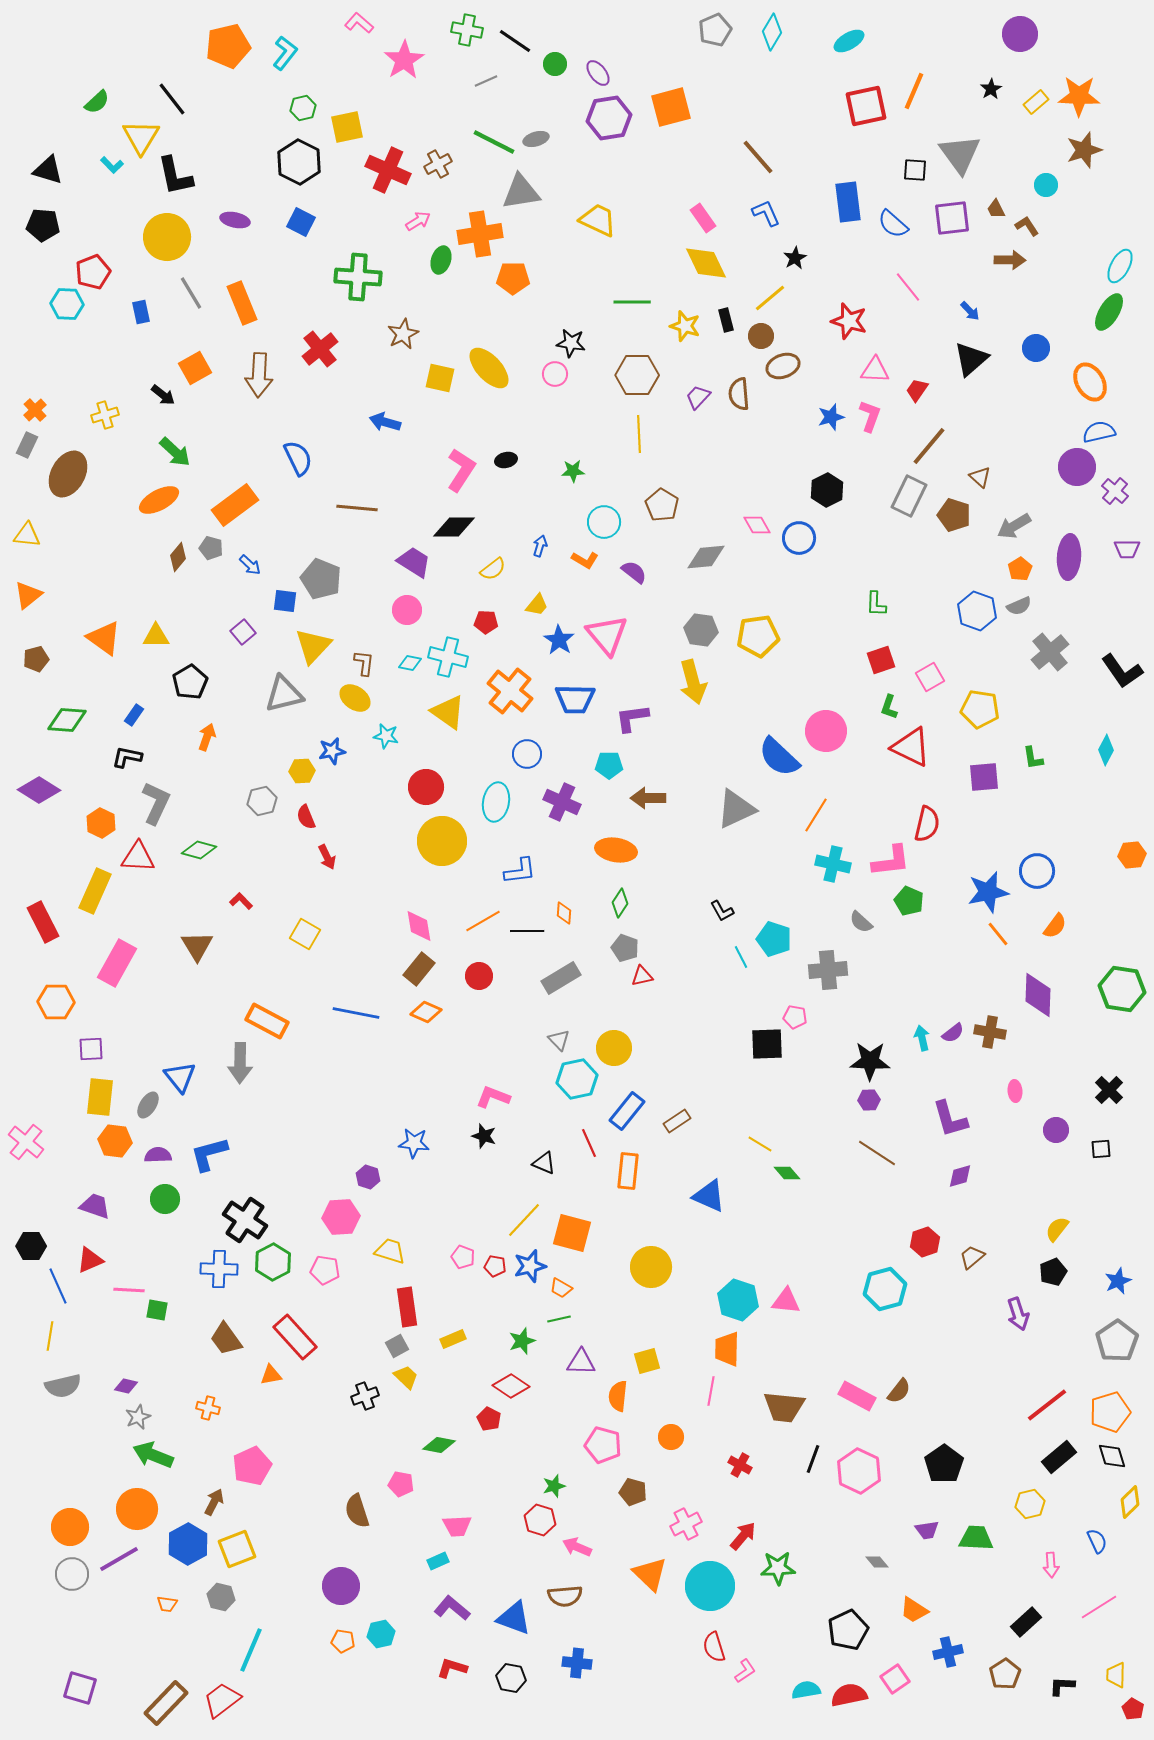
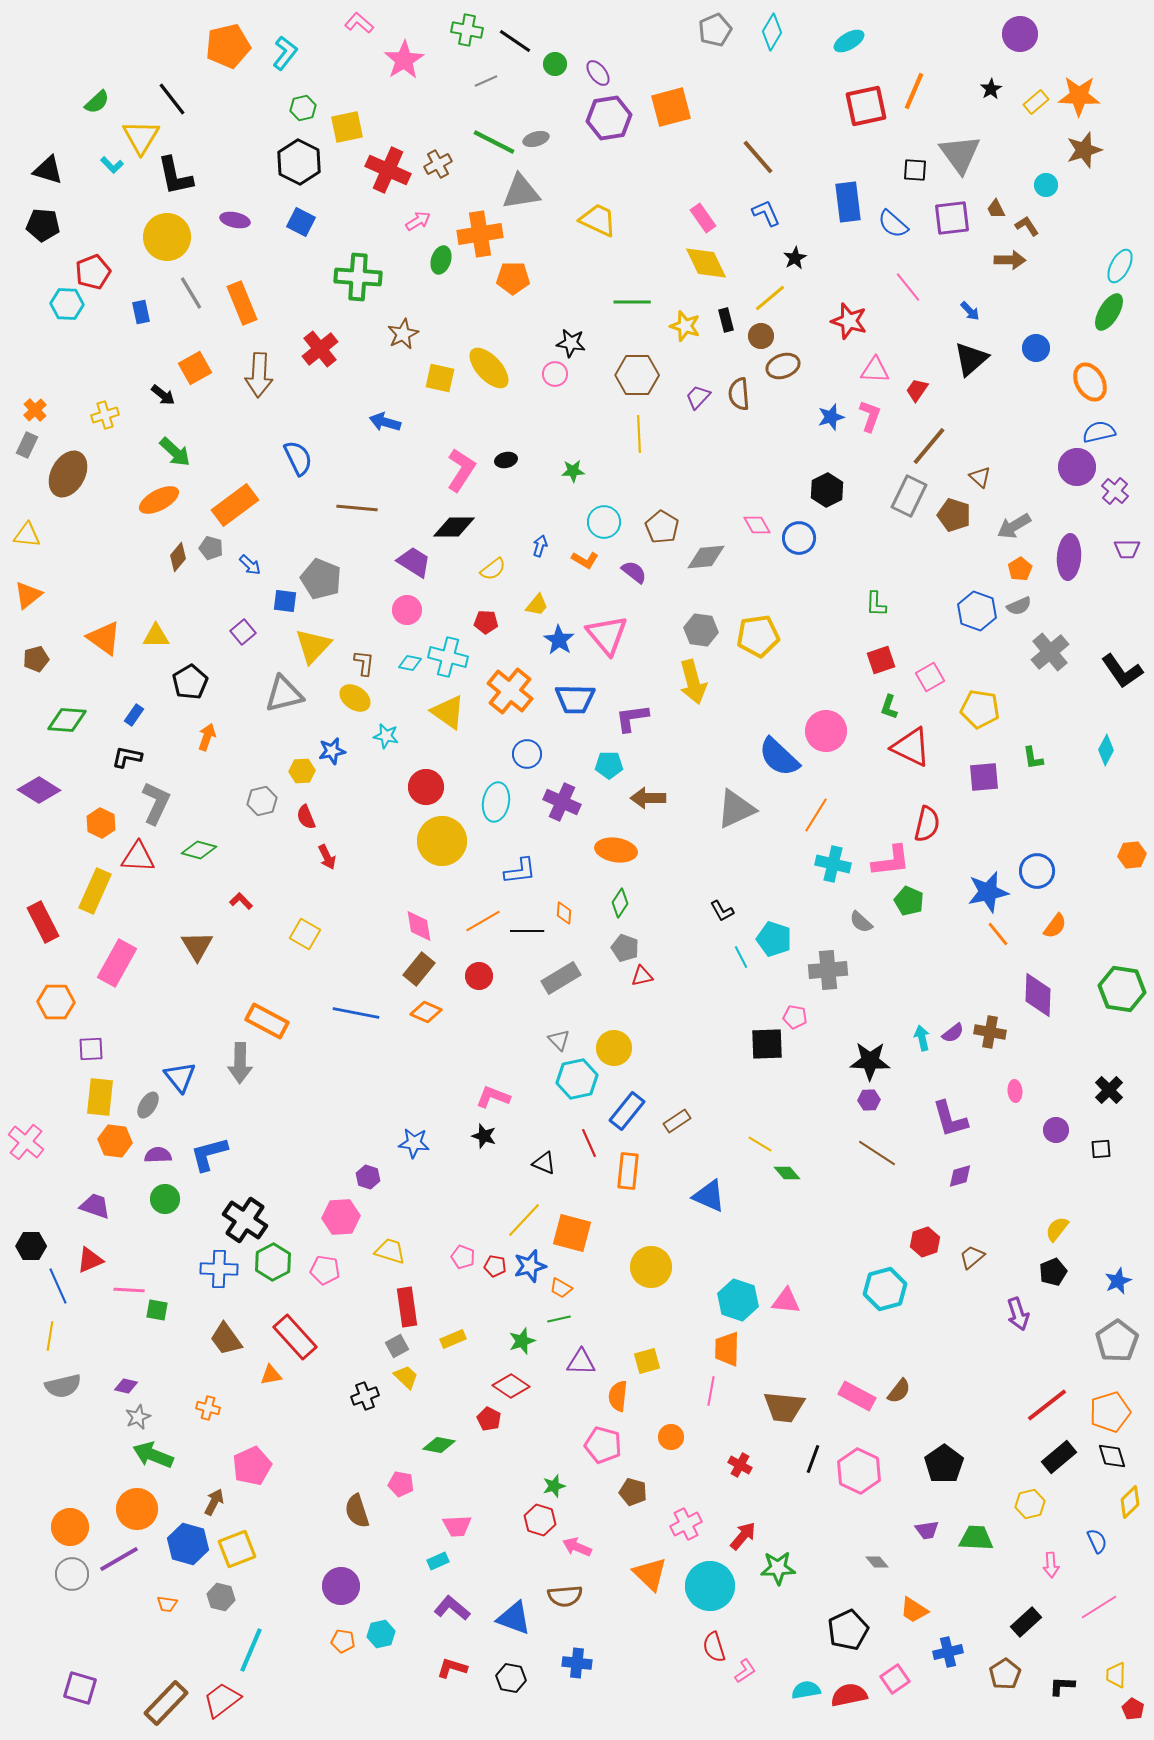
brown pentagon at (662, 505): moved 22 px down
blue hexagon at (188, 1544): rotated 15 degrees counterclockwise
